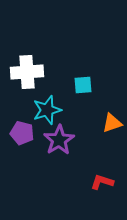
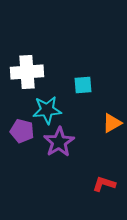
cyan star: rotated 12 degrees clockwise
orange triangle: rotated 10 degrees counterclockwise
purple pentagon: moved 2 px up
purple star: moved 2 px down
red L-shape: moved 2 px right, 2 px down
